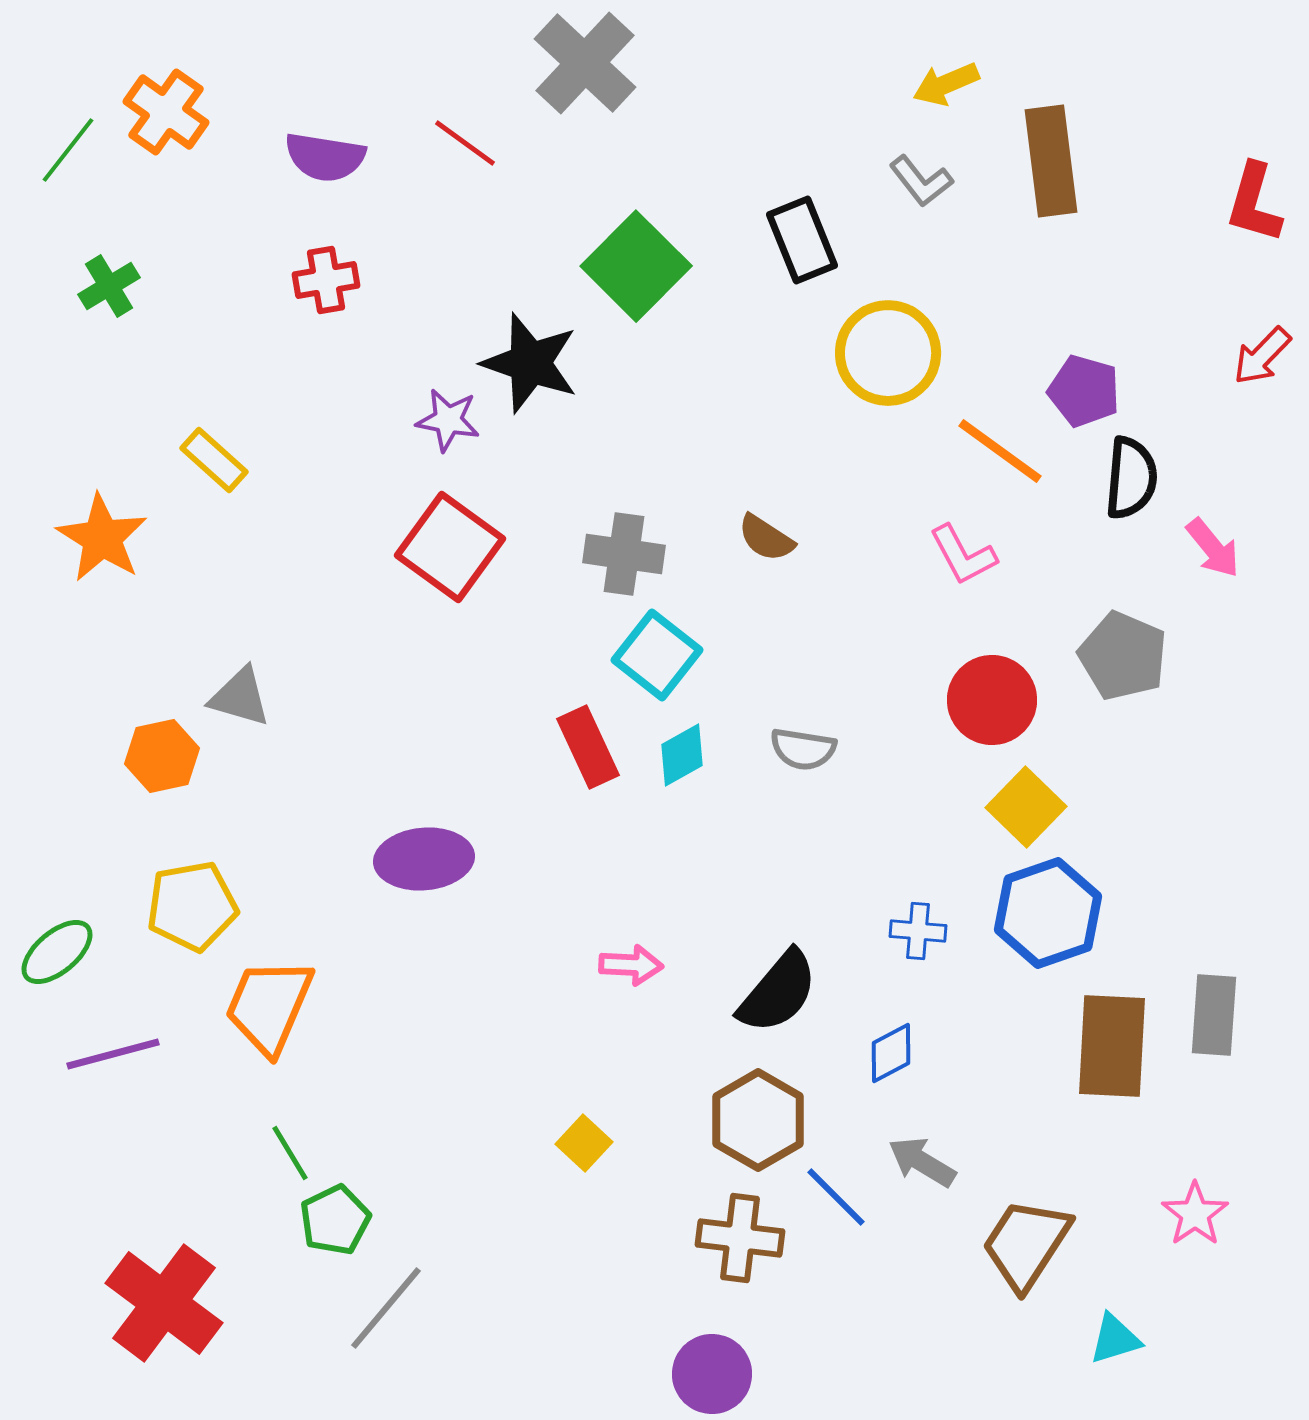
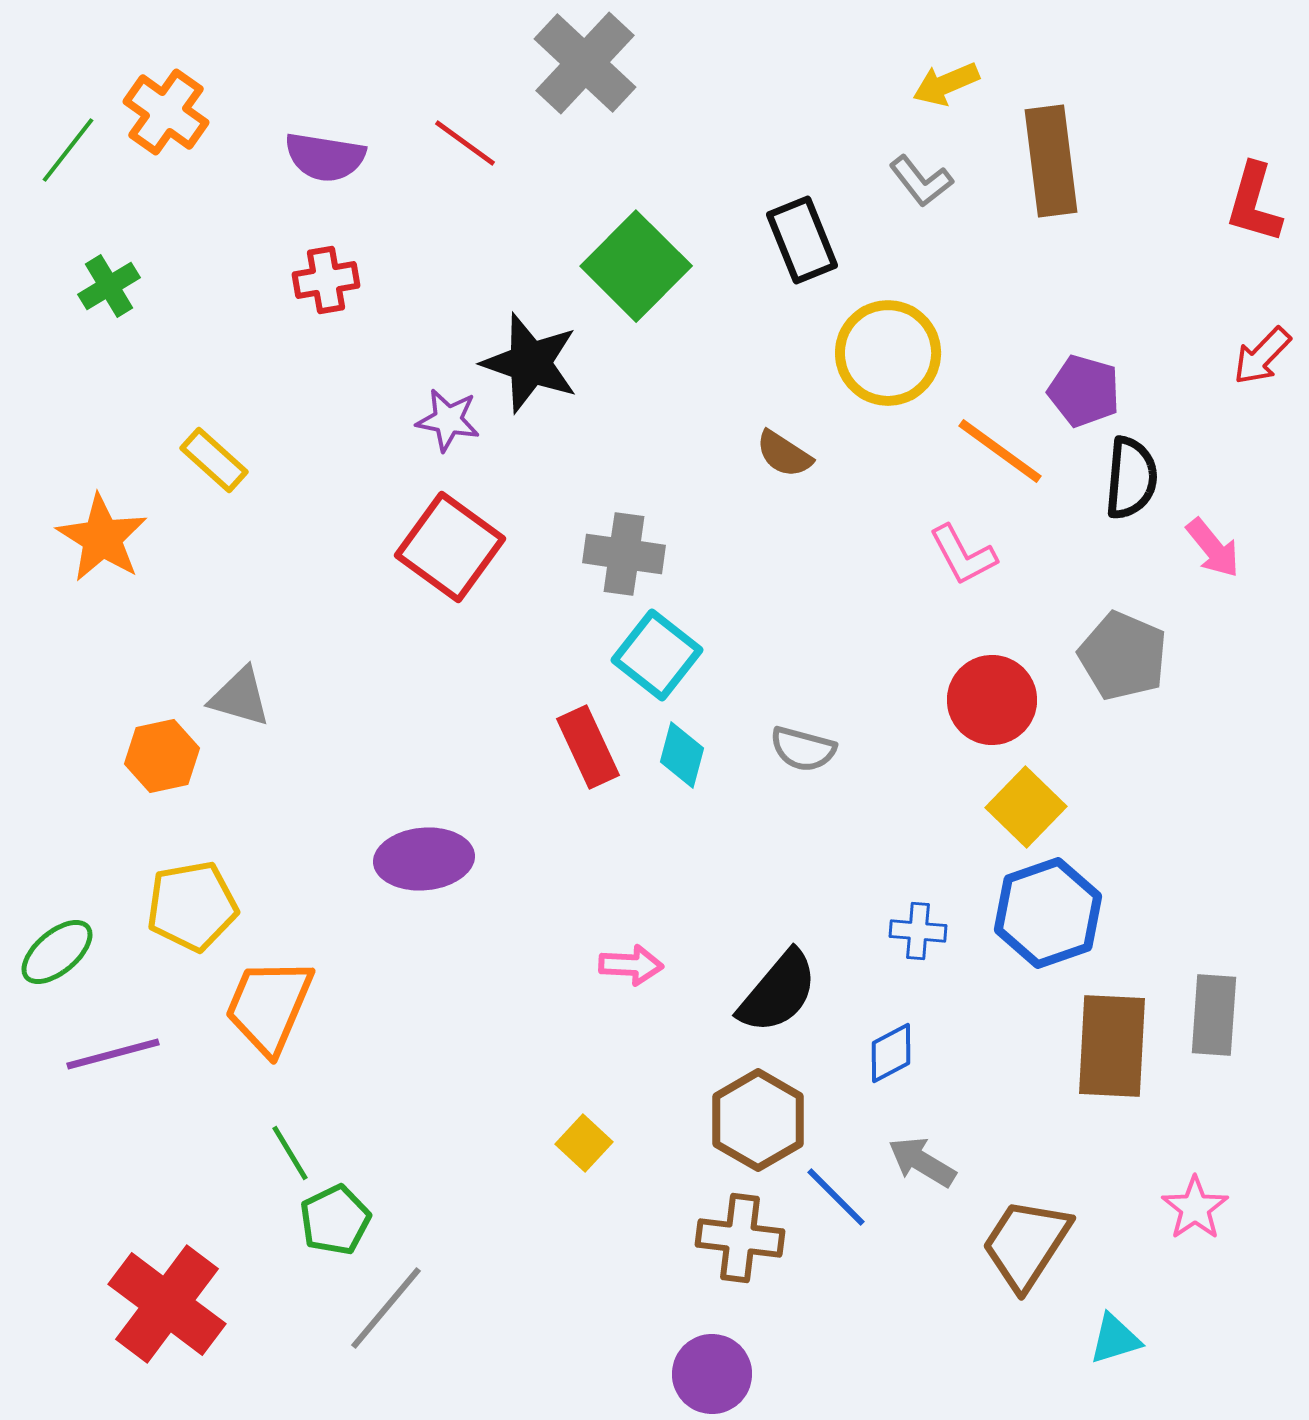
brown semicircle at (766, 538): moved 18 px right, 84 px up
gray semicircle at (803, 749): rotated 6 degrees clockwise
cyan diamond at (682, 755): rotated 46 degrees counterclockwise
pink star at (1195, 1214): moved 6 px up
red cross at (164, 1303): moved 3 px right, 1 px down
